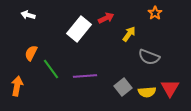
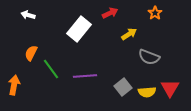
red arrow: moved 4 px right, 5 px up
yellow arrow: rotated 21 degrees clockwise
orange arrow: moved 3 px left, 1 px up
